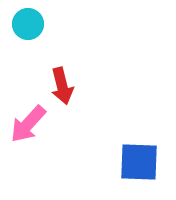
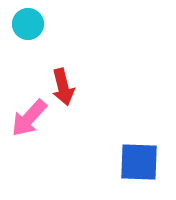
red arrow: moved 1 px right, 1 px down
pink arrow: moved 1 px right, 6 px up
